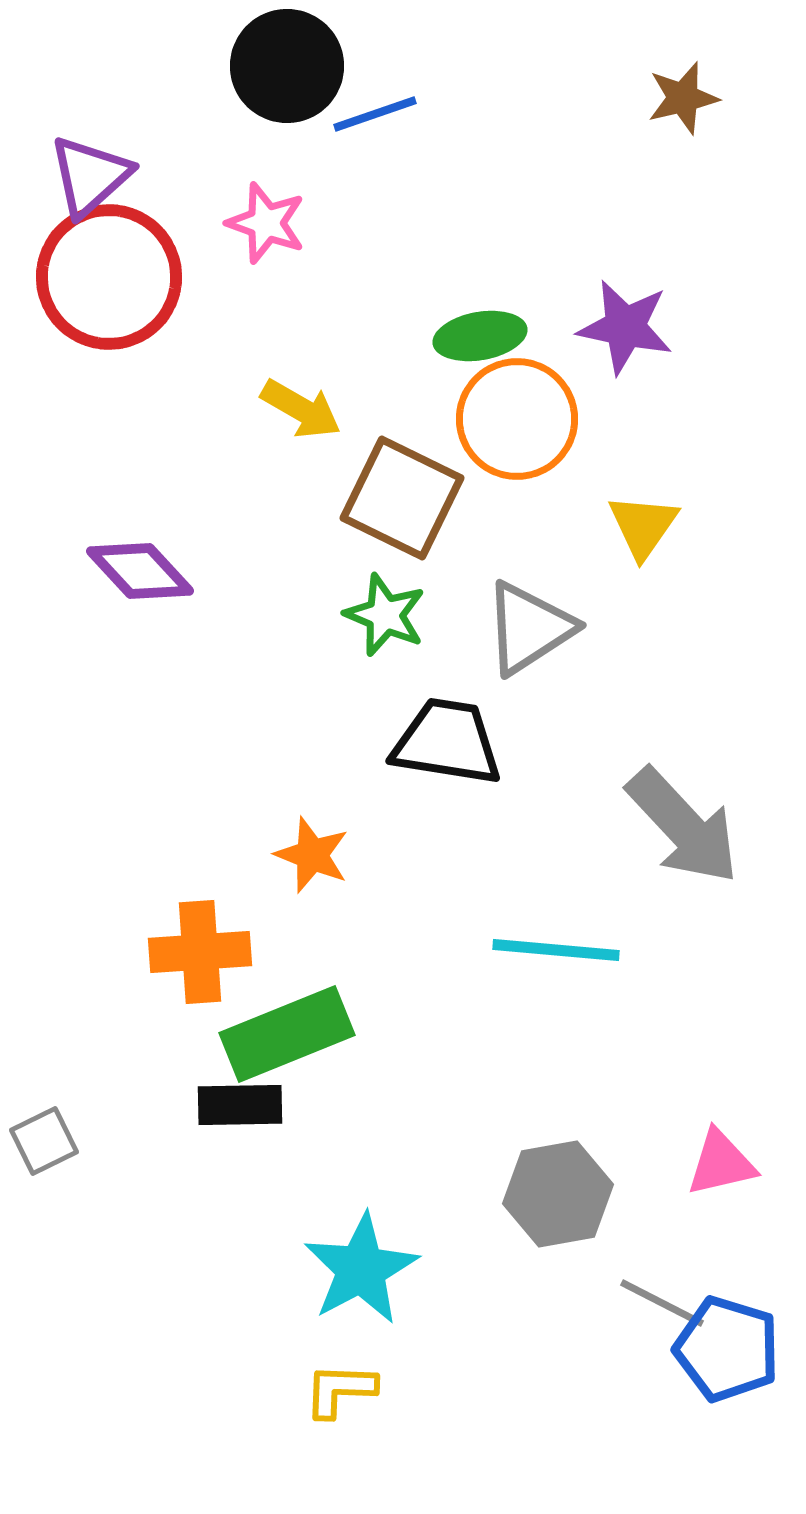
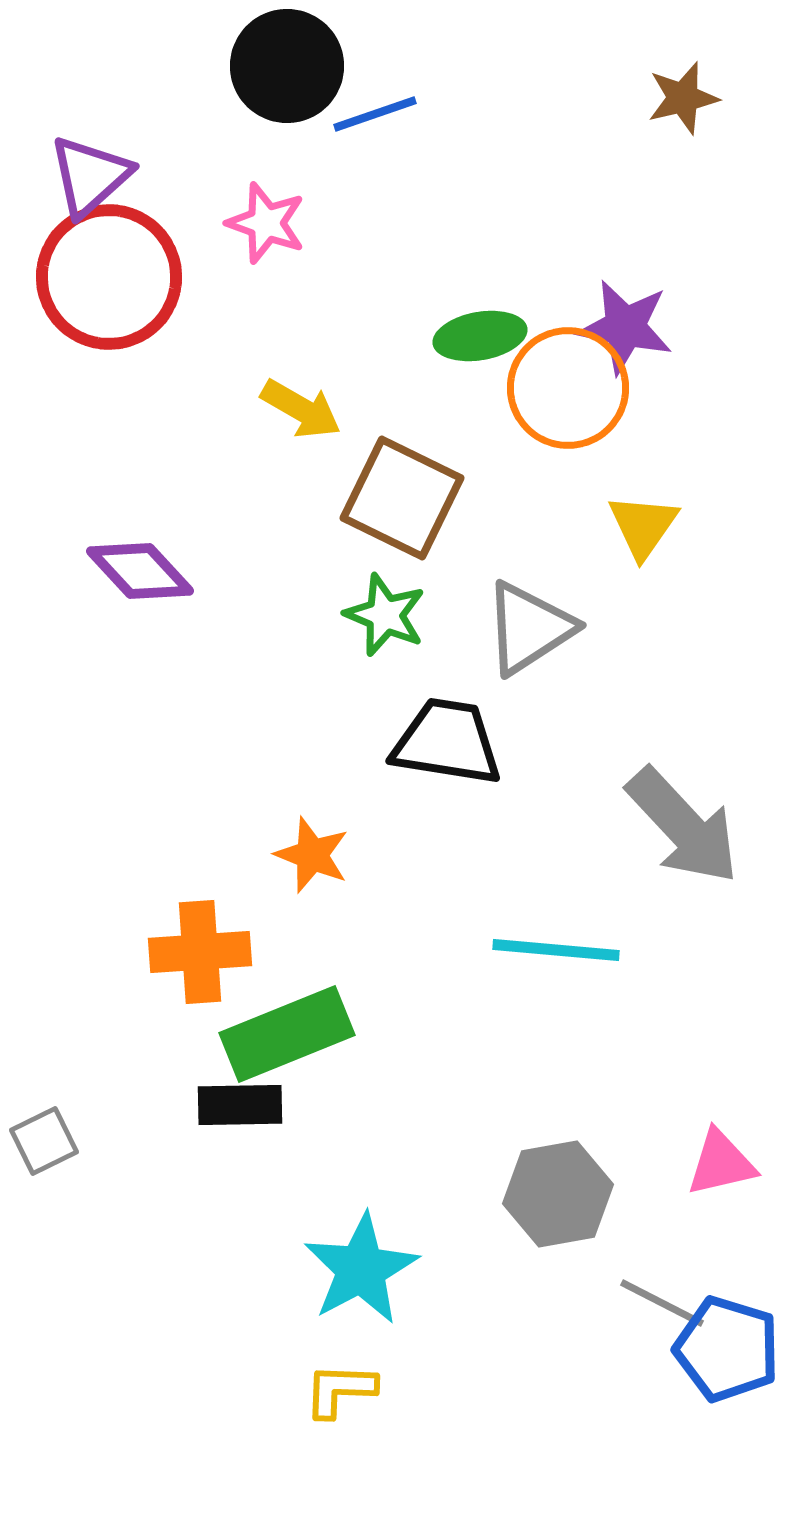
orange circle: moved 51 px right, 31 px up
